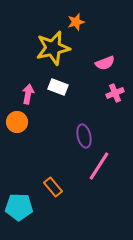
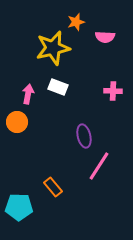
pink semicircle: moved 26 px up; rotated 24 degrees clockwise
pink cross: moved 2 px left, 2 px up; rotated 24 degrees clockwise
